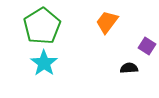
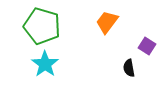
green pentagon: rotated 24 degrees counterclockwise
cyan star: moved 1 px right, 1 px down
black semicircle: rotated 96 degrees counterclockwise
